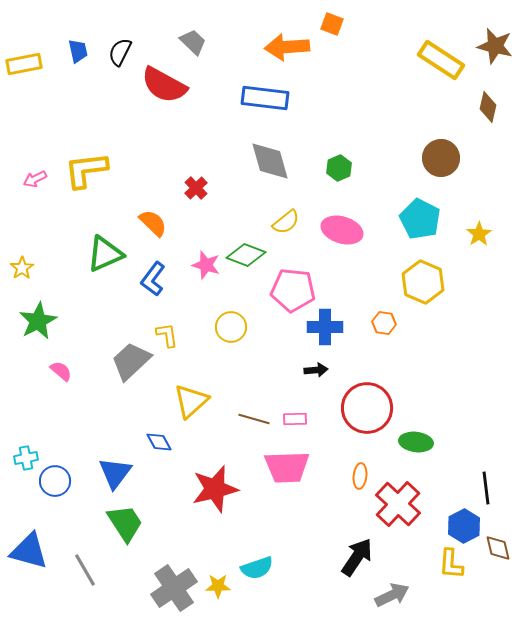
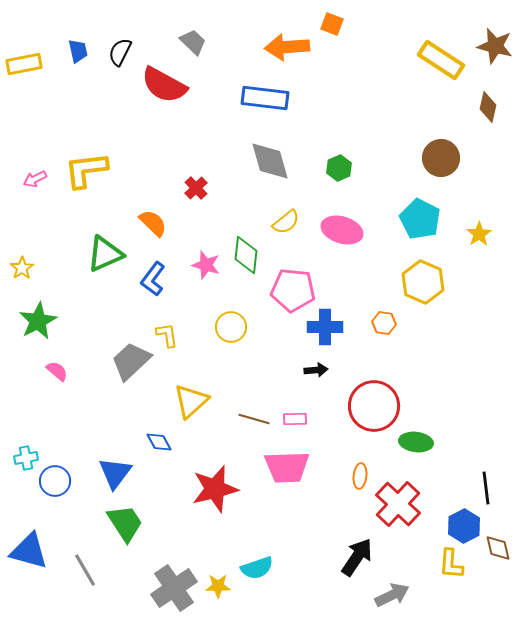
green diamond at (246, 255): rotated 75 degrees clockwise
pink semicircle at (61, 371): moved 4 px left
red circle at (367, 408): moved 7 px right, 2 px up
